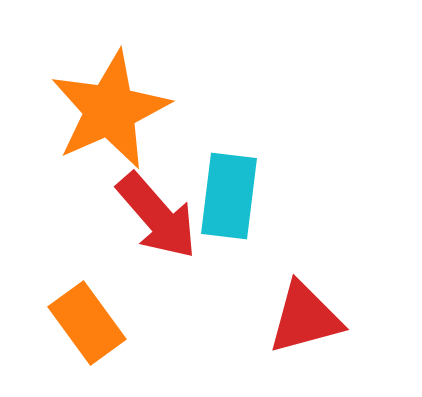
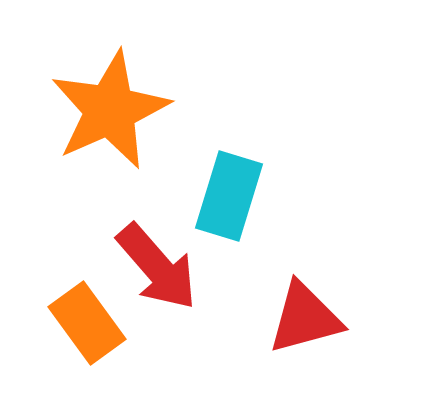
cyan rectangle: rotated 10 degrees clockwise
red arrow: moved 51 px down
